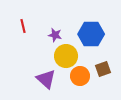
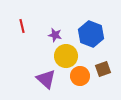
red line: moved 1 px left
blue hexagon: rotated 20 degrees clockwise
